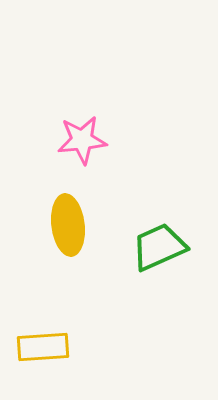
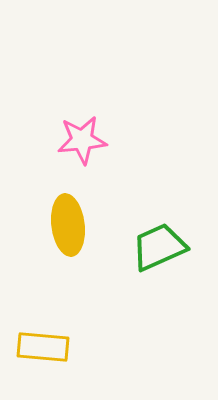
yellow rectangle: rotated 9 degrees clockwise
